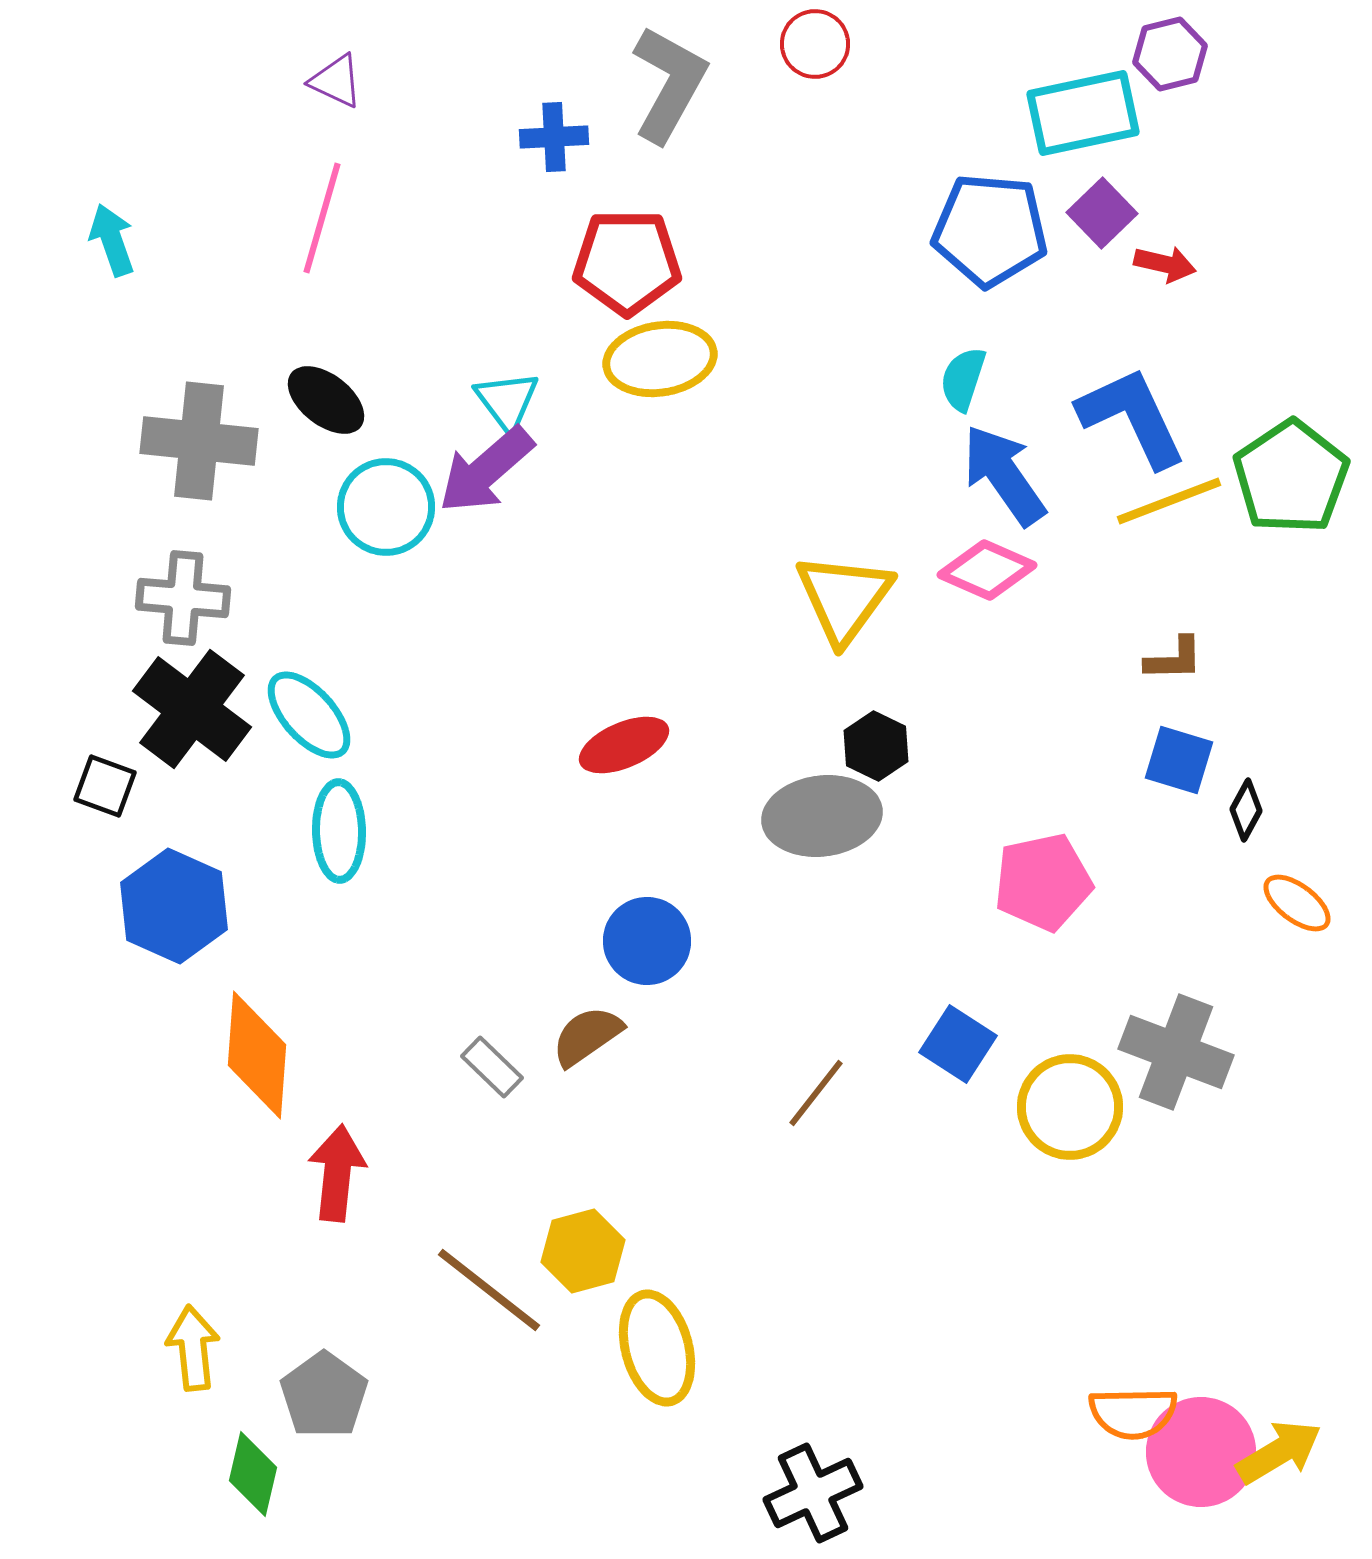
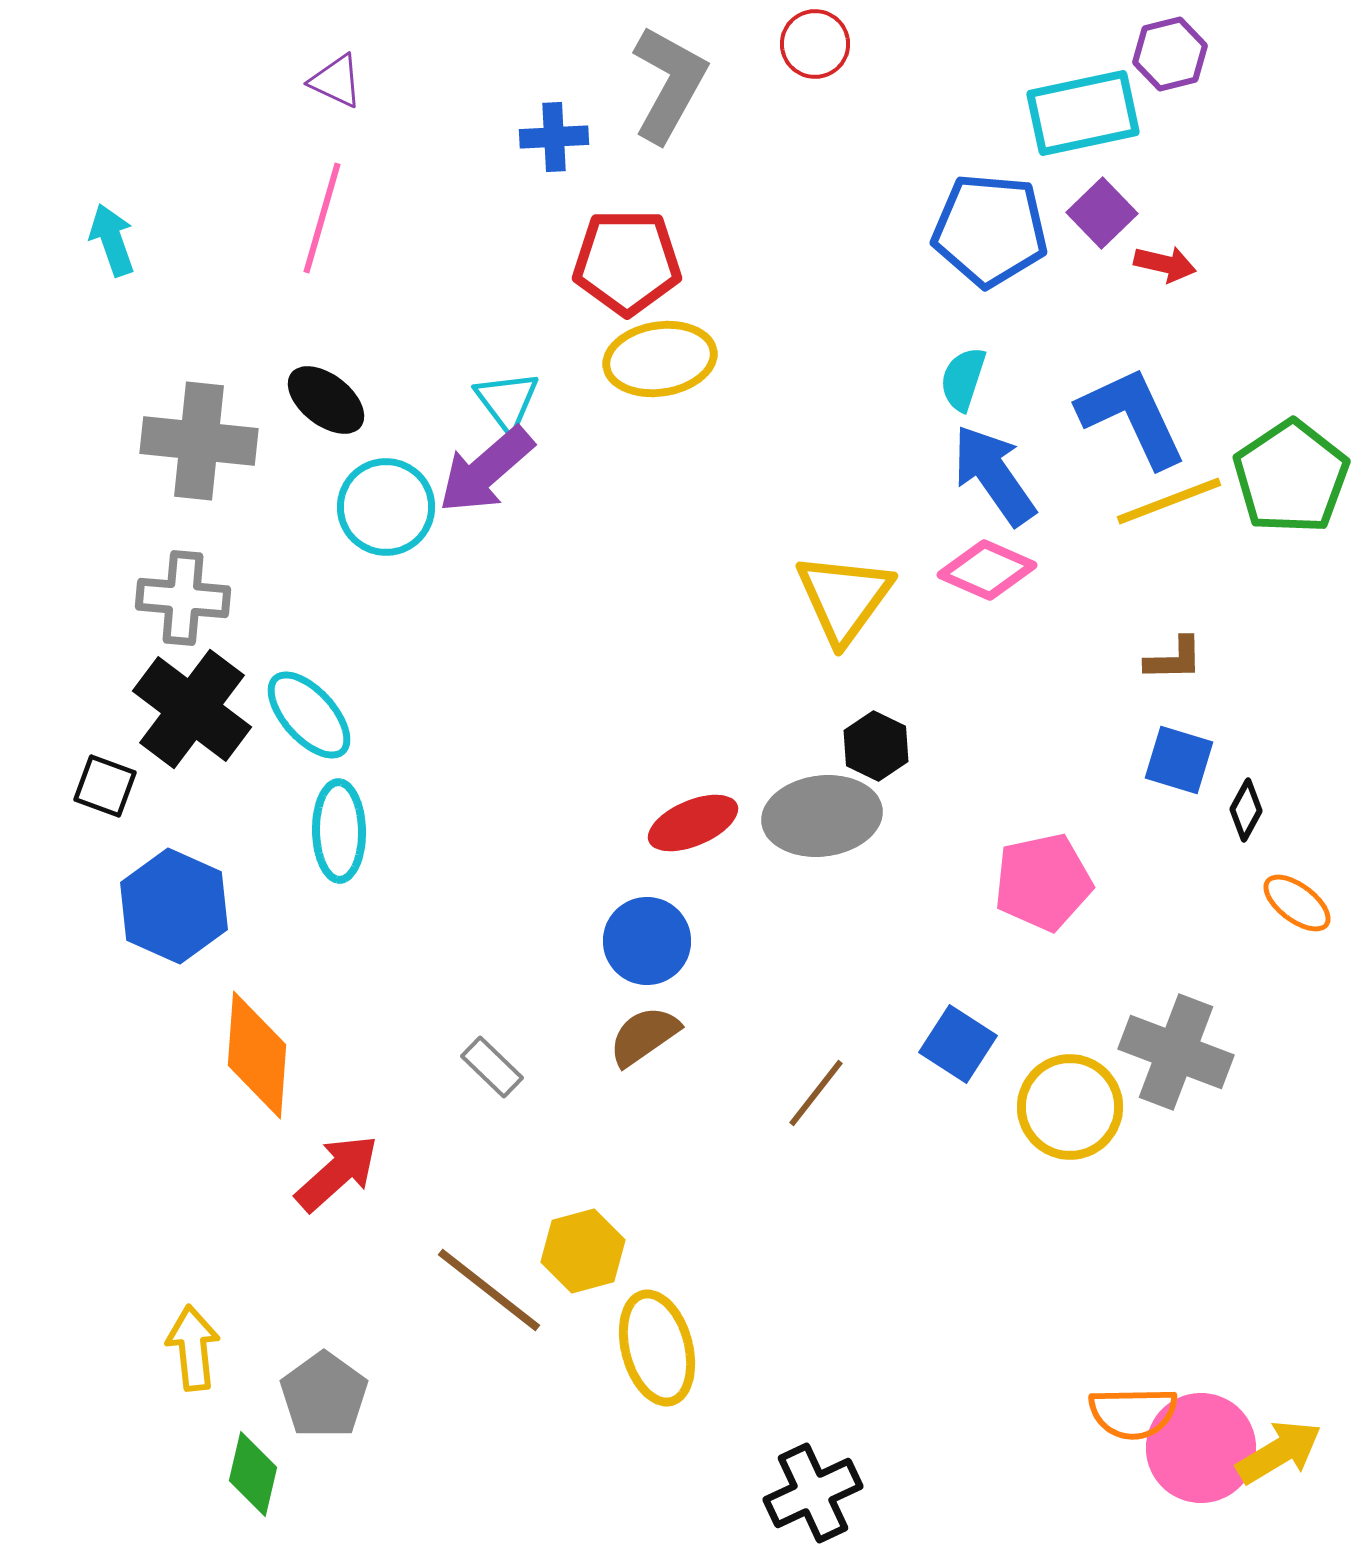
blue arrow at (1004, 475): moved 10 px left
red ellipse at (624, 745): moved 69 px right, 78 px down
brown semicircle at (587, 1036): moved 57 px right
red arrow at (337, 1173): rotated 42 degrees clockwise
pink circle at (1201, 1452): moved 4 px up
